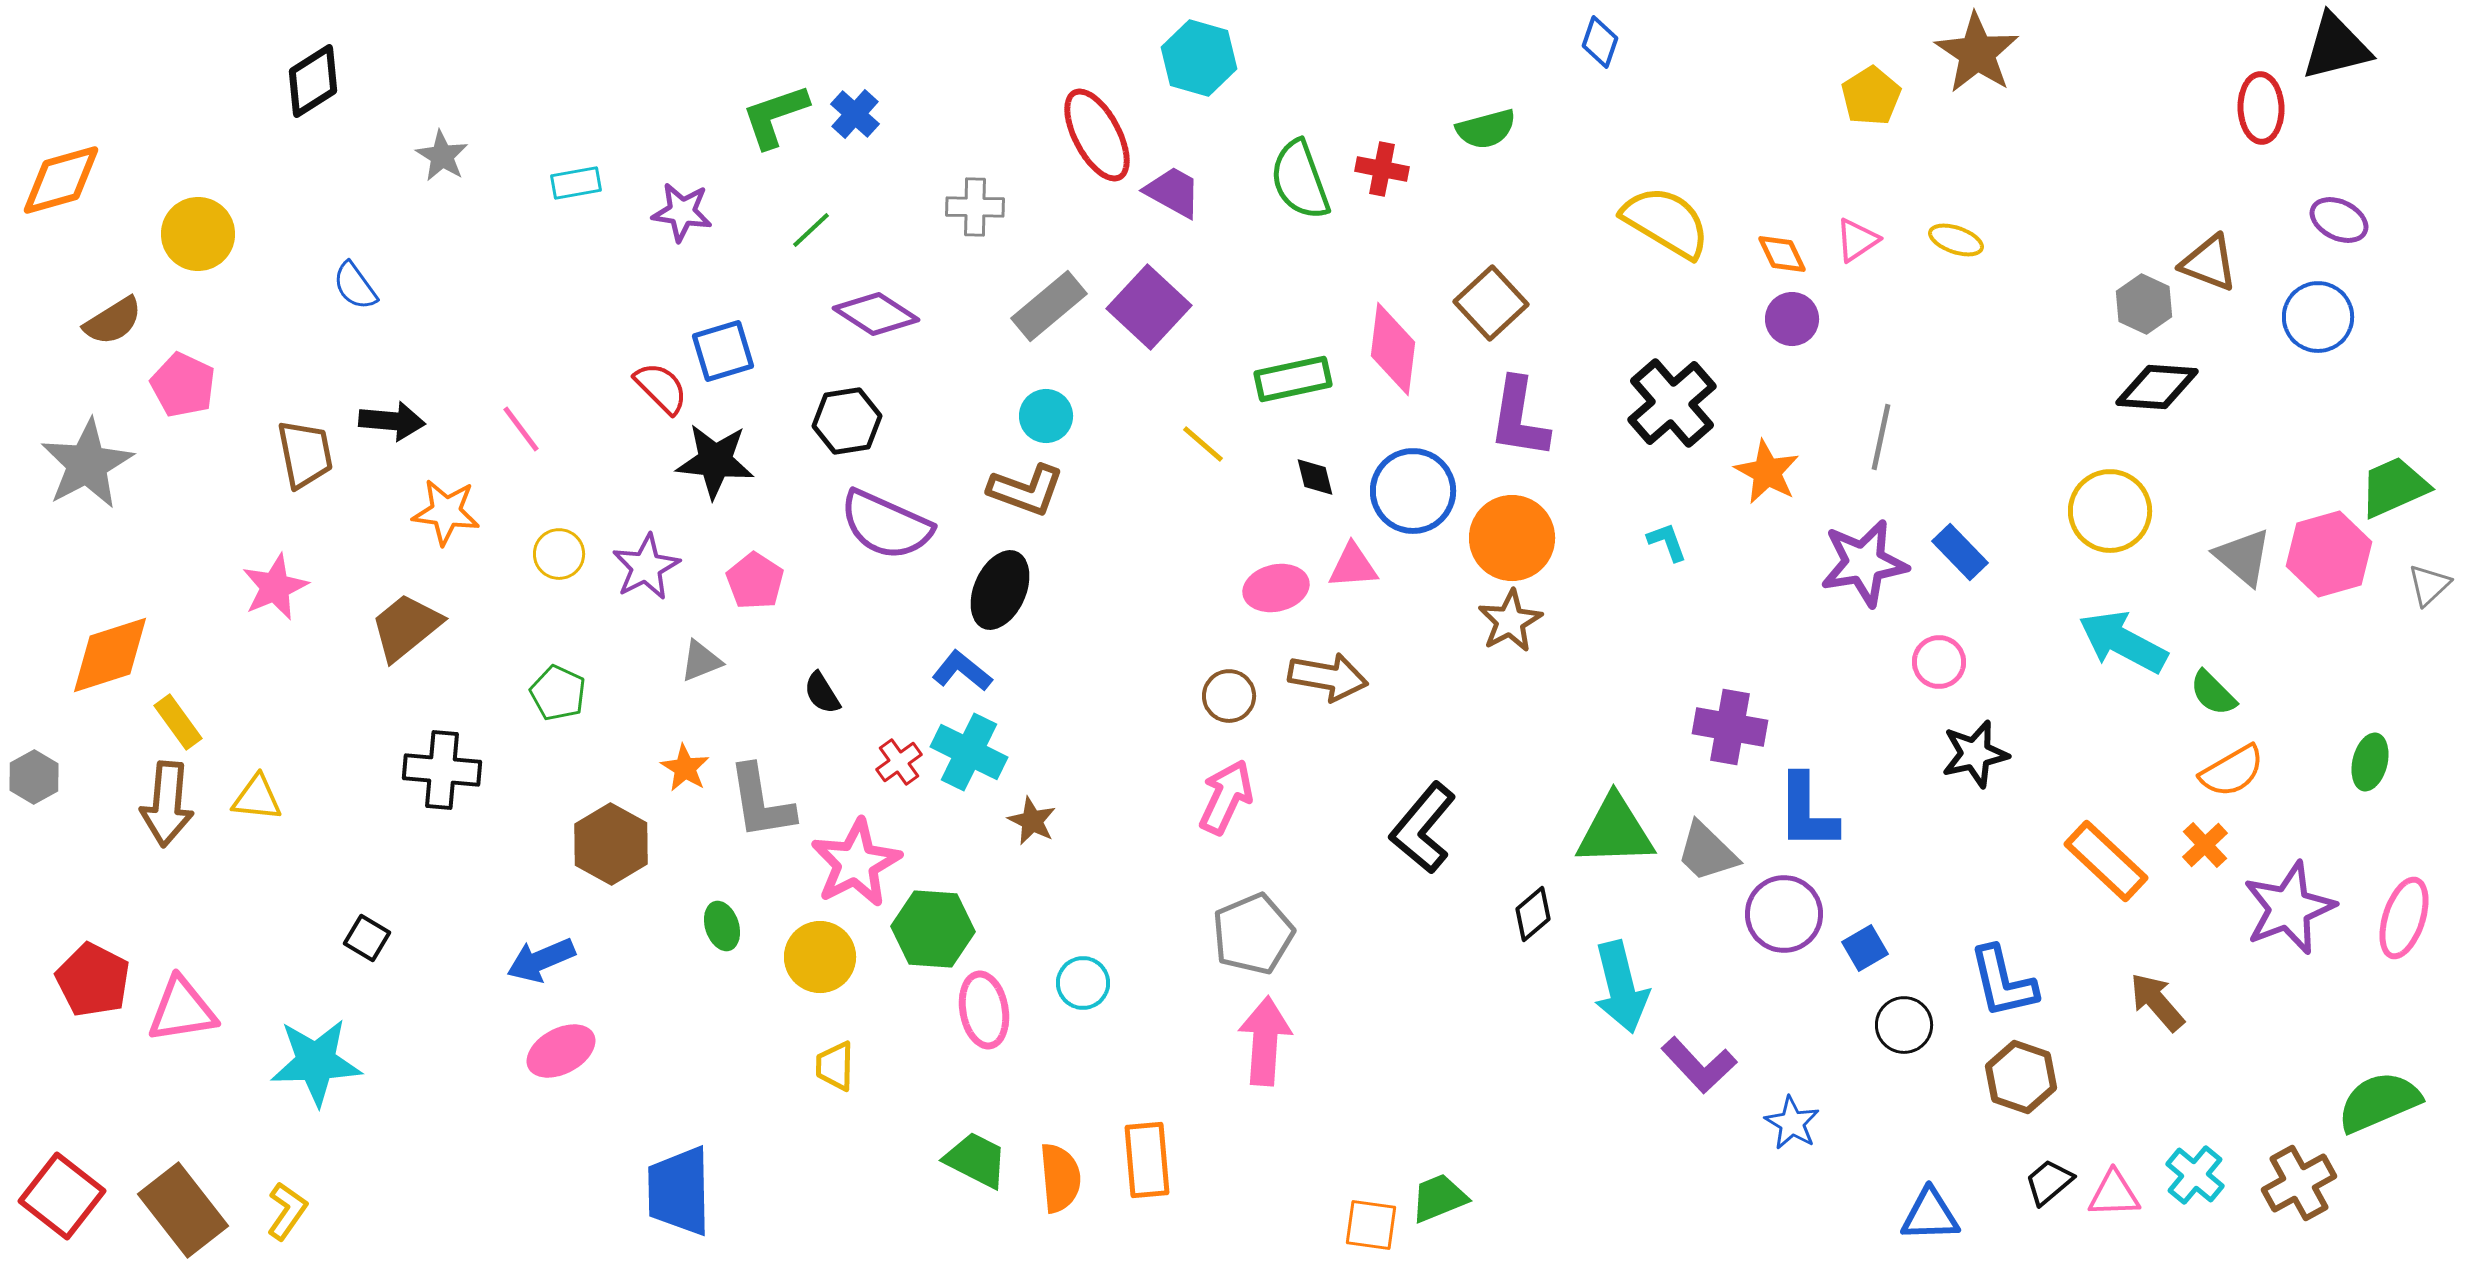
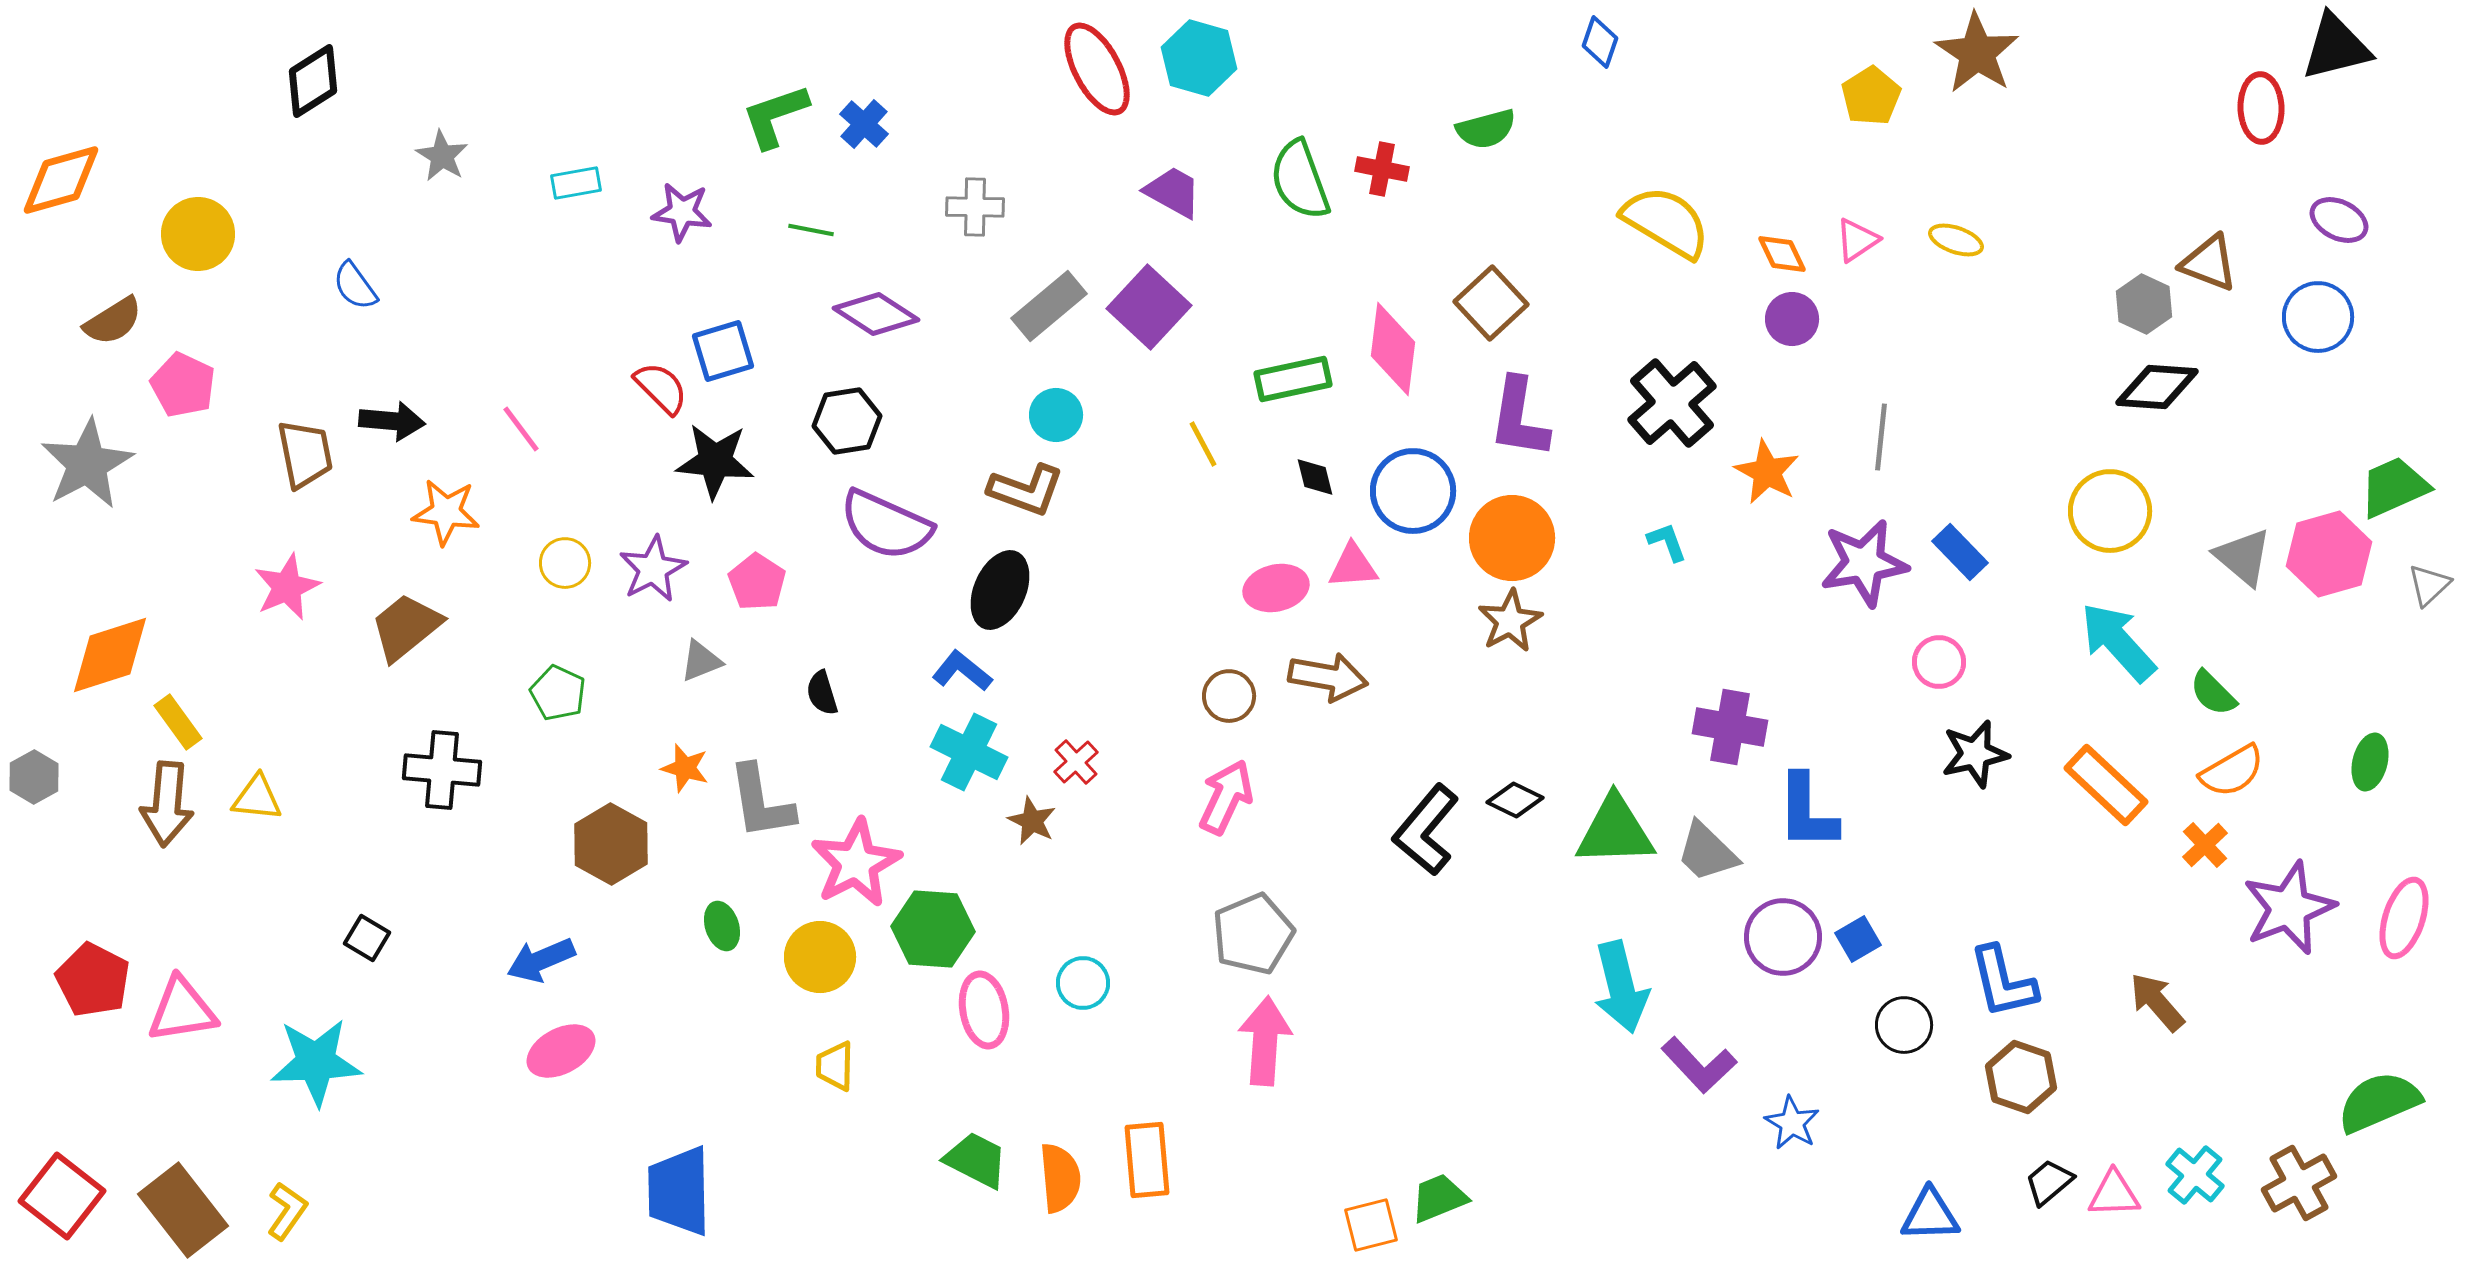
blue cross at (855, 114): moved 9 px right, 10 px down
red ellipse at (1097, 135): moved 66 px up
green line at (811, 230): rotated 54 degrees clockwise
cyan circle at (1046, 416): moved 10 px right, 1 px up
gray line at (1881, 437): rotated 6 degrees counterclockwise
yellow line at (1203, 444): rotated 21 degrees clockwise
yellow circle at (559, 554): moved 6 px right, 9 px down
purple star at (646, 567): moved 7 px right, 2 px down
pink pentagon at (755, 581): moved 2 px right, 1 px down
pink star at (275, 587): moved 12 px right
cyan arrow at (2123, 642): moved 5 px left; rotated 20 degrees clockwise
black semicircle at (822, 693): rotated 15 degrees clockwise
red cross at (899, 762): moved 177 px right; rotated 6 degrees counterclockwise
orange star at (685, 768): rotated 15 degrees counterclockwise
black L-shape at (1423, 828): moved 3 px right, 2 px down
orange rectangle at (2106, 861): moved 76 px up
black diamond at (1533, 914): moved 18 px left, 114 px up; rotated 66 degrees clockwise
purple circle at (1784, 914): moved 1 px left, 23 px down
blue square at (1865, 948): moved 7 px left, 9 px up
orange square at (1371, 1225): rotated 22 degrees counterclockwise
